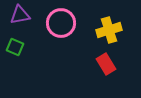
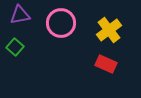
yellow cross: rotated 20 degrees counterclockwise
green square: rotated 18 degrees clockwise
red rectangle: rotated 35 degrees counterclockwise
